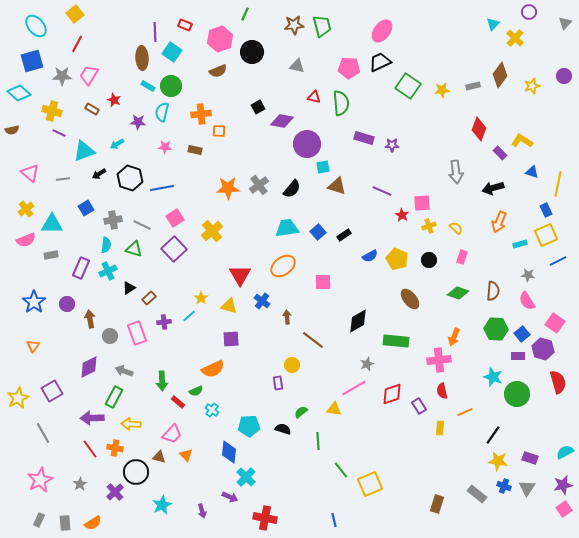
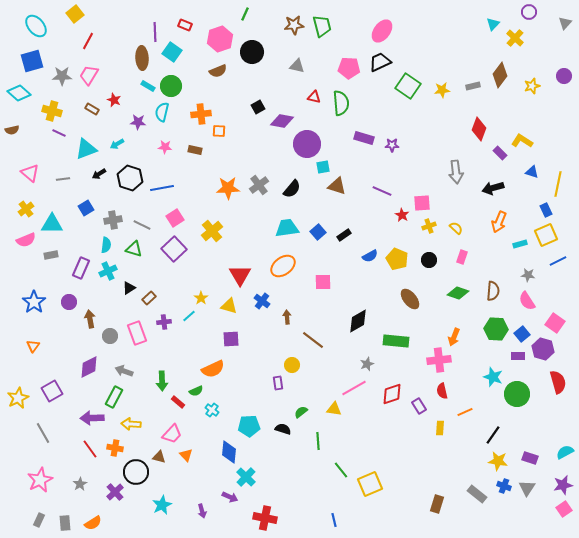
red line at (77, 44): moved 11 px right, 3 px up
cyan triangle at (84, 151): moved 2 px right, 2 px up
purple circle at (67, 304): moved 2 px right, 2 px up
